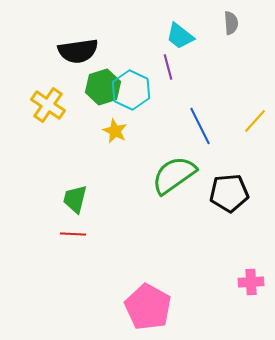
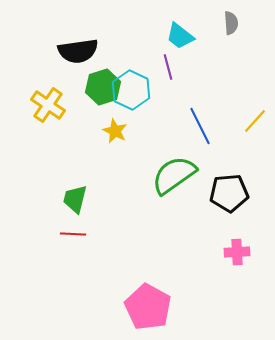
pink cross: moved 14 px left, 30 px up
